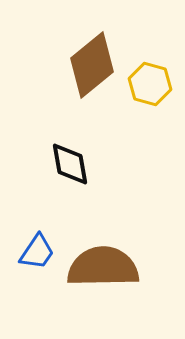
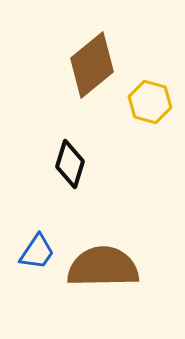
yellow hexagon: moved 18 px down
black diamond: rotated 27 degrees clockwise
